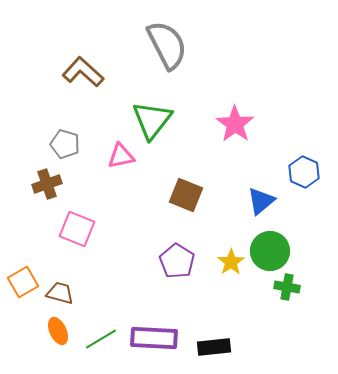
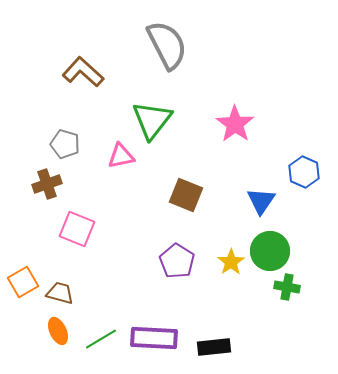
blue triangle: rotated 16 degrees counterclockwise
